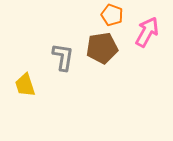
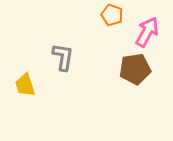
brown pentagon: moved 33 px right, 21 px down
